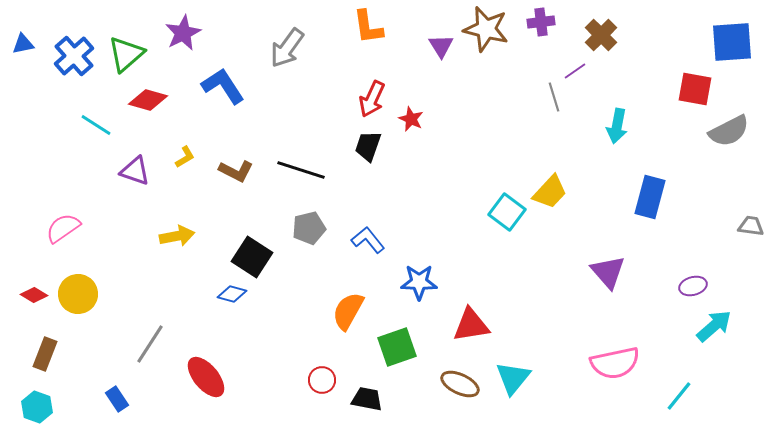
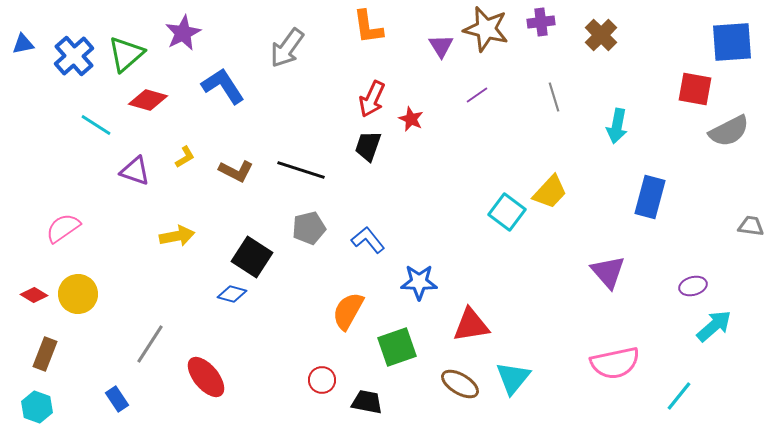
purple line at (575, 71): moved 98 px left, 24 px down
brown ellipse at (460, 384): rotated 6 degrees clockwise
black trapezoid at (367, 399): moved 3 px down
